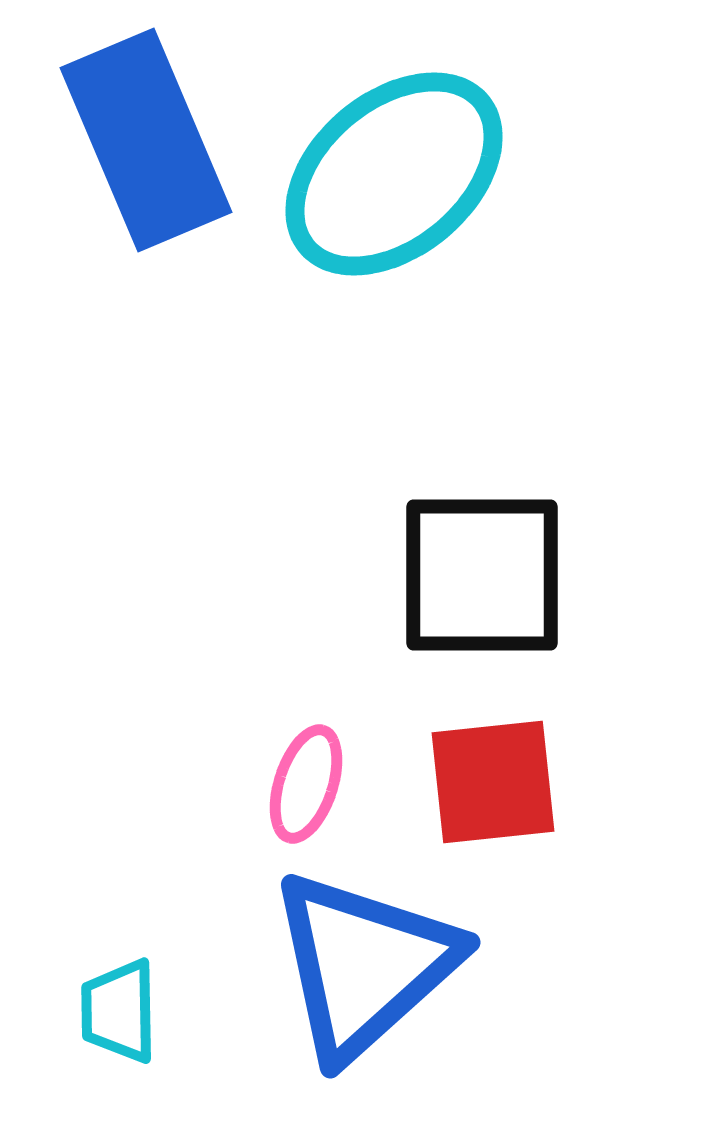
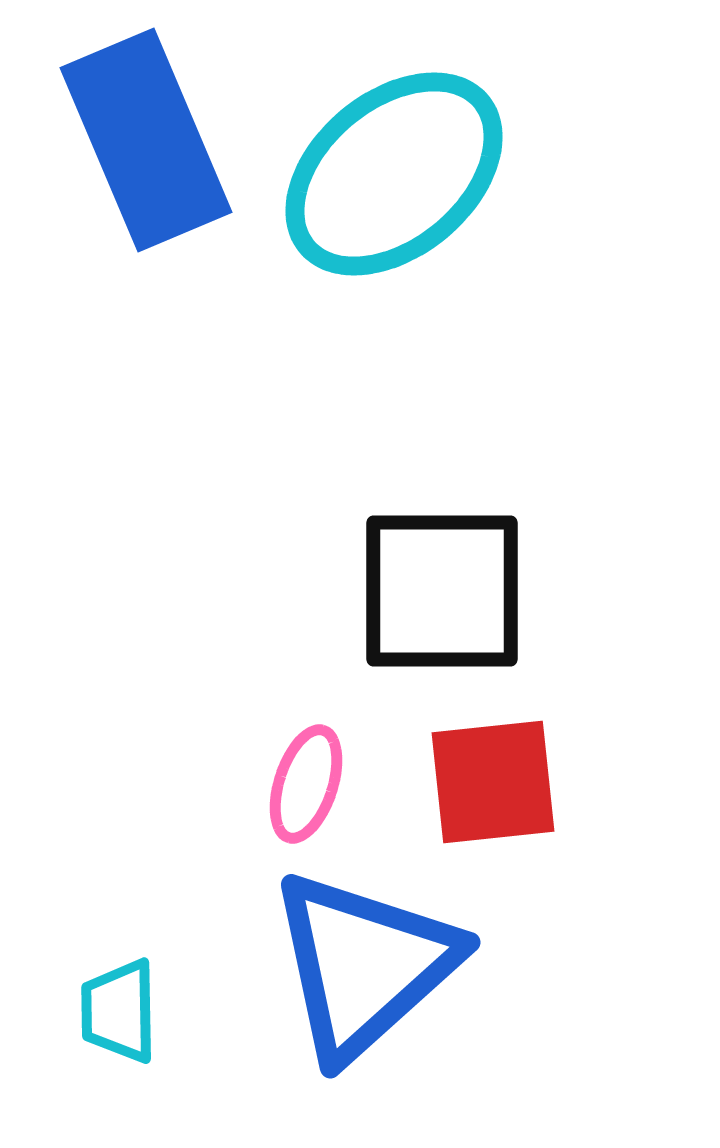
black square: moved 40 px left, 16 px down
